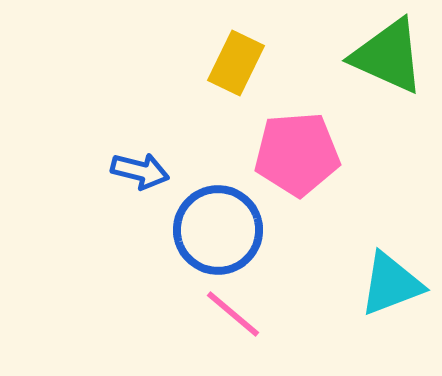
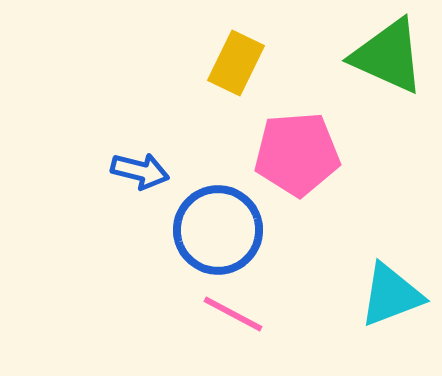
cyan triangle: moved 11 px down
pink line: rotated 12 degrees counterclockwise
